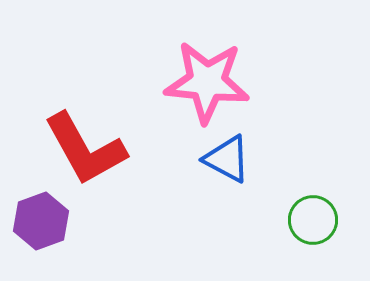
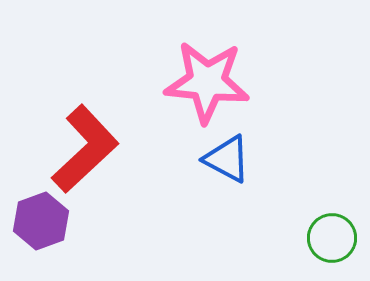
red L-shape: rotated 104 degrees counterclockwise
green circle: moved 19 px right, 18 px down
